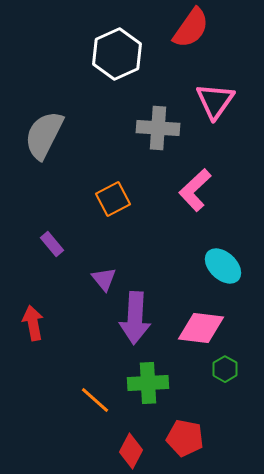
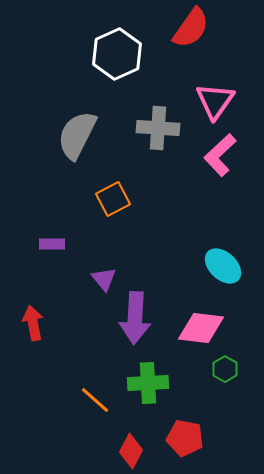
gray semicircle: moved 33 px right
pink L-shape: moved 25 px right, 35 px up
purple rectangle: rotated 50 degrees counterclockwise
